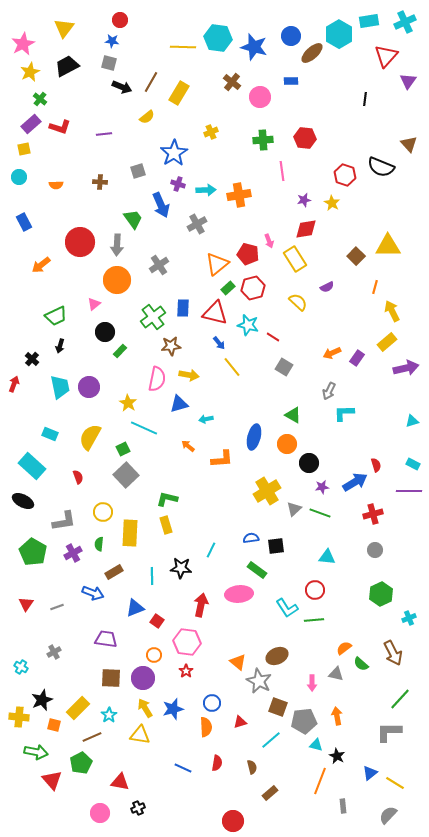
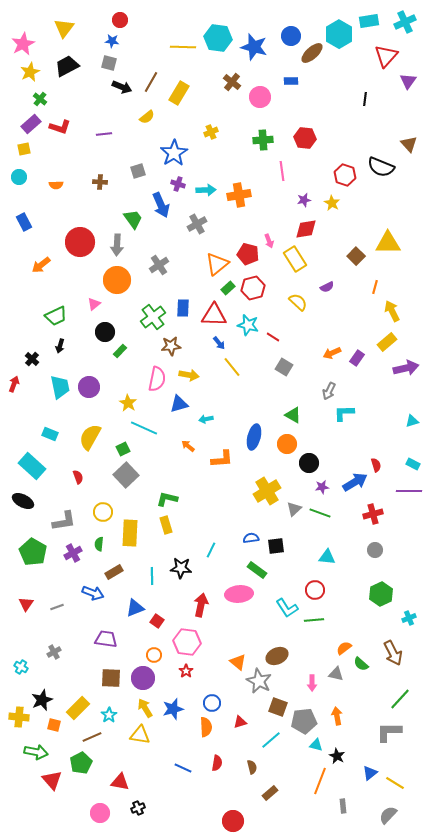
yellow triangle at (388, 246): moved 3 px up
red triangle at (215, 313): moved 1 px left, 2 px down; rotated 12 degrees counterclockwise
